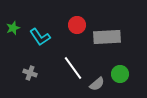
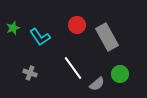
gray rectangle: rotated 64 degrees clockwise
